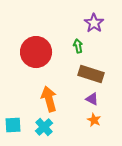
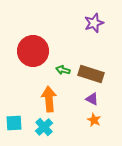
purple star: rotated 18 degrees clockwise
green arrow: moved 15 px left, 24 px down; rotated 64 degrees counterclockwise
red circle: moved 3 px left, 1 px up
orange arrow: rotated 10 degrees clockwise
cyan square: moved 1 px right, 2 px up
